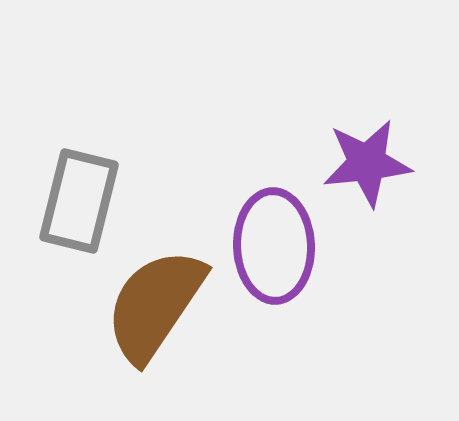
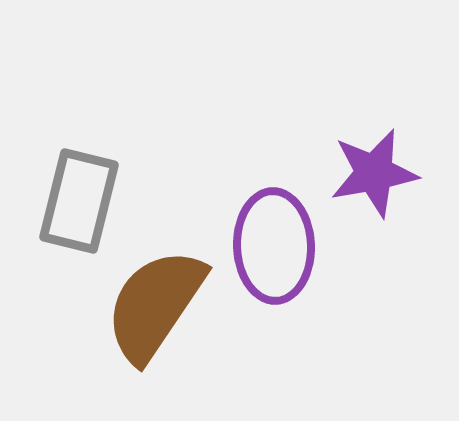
purple star: moved 7 px right, 10 px down; rotated 4 degrees counterclockwise
